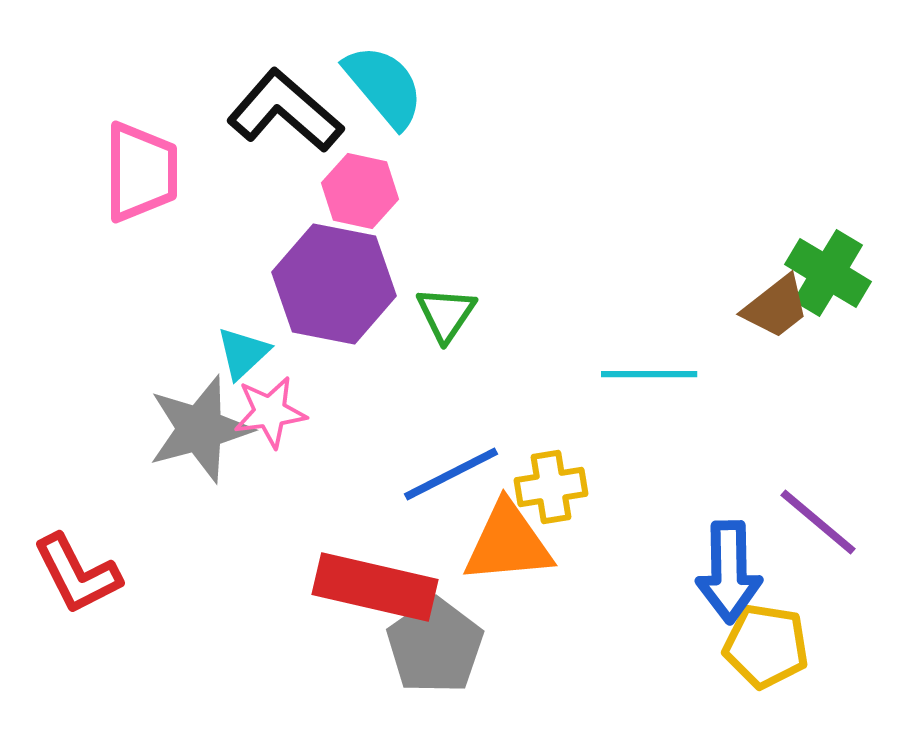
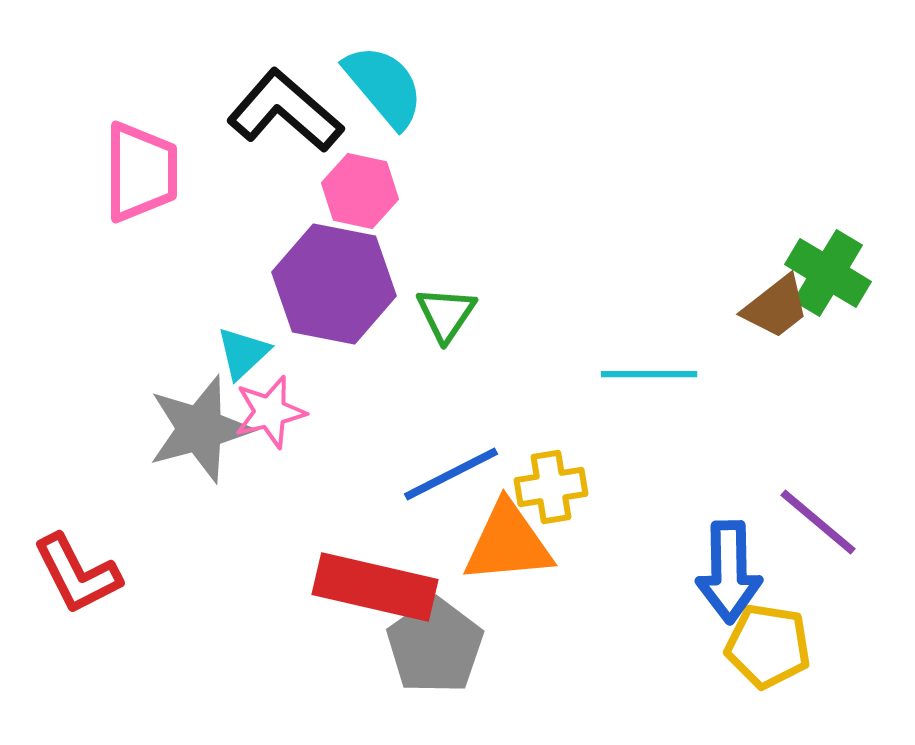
pink star: rotated 6 degrees counterclockwise
yellow pentagon: moved 2 px right
